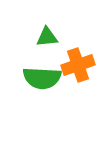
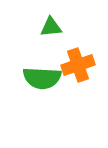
green triangle: moved 4 px right, 10 px up
